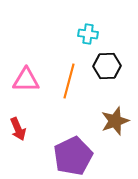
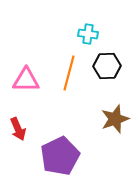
orange line: moved 8 px up
brown star: moved 2 px up
purple pentagon: moved 13 px left
